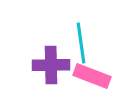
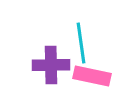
pink rectangle: rotated 9 degrees counterclockwise
